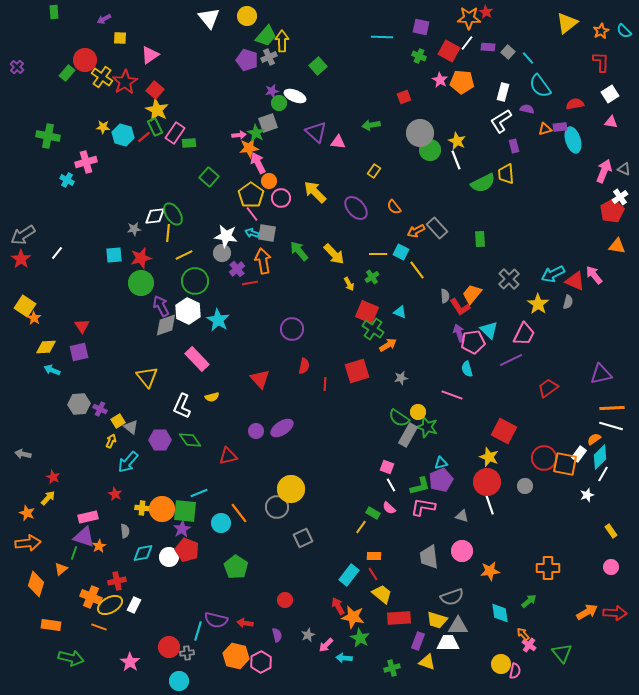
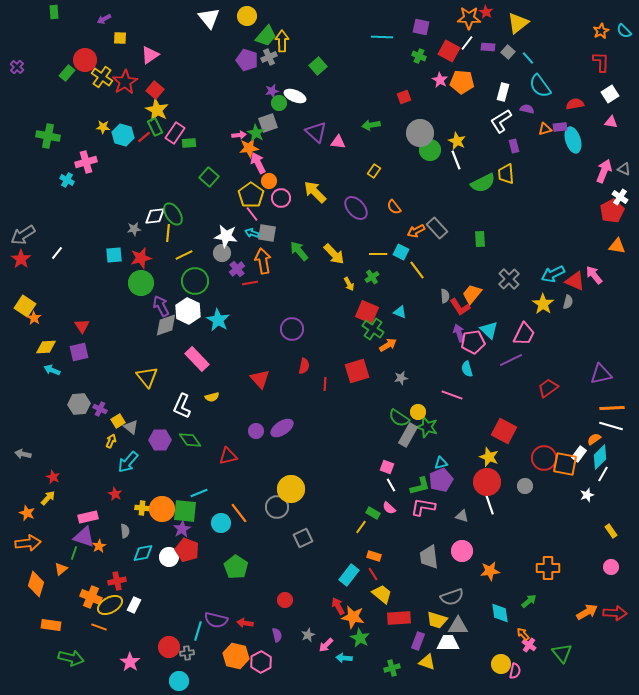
yellow triangle at (567, 23): moved 49 px left
white cross at (620, 197): rotated 21 degrees counterclockwise
yellow star at (538, 304): moved 5 px right
orange rectangle at (374, 556): rotated 16 degrees clockwise
